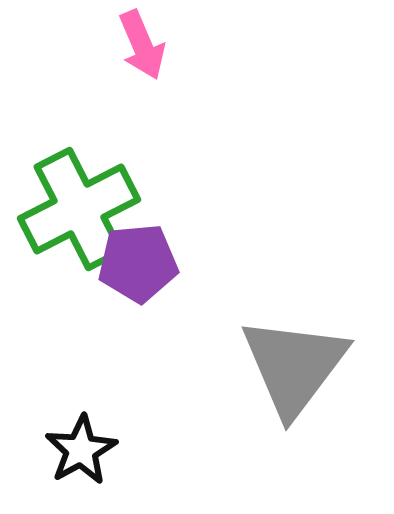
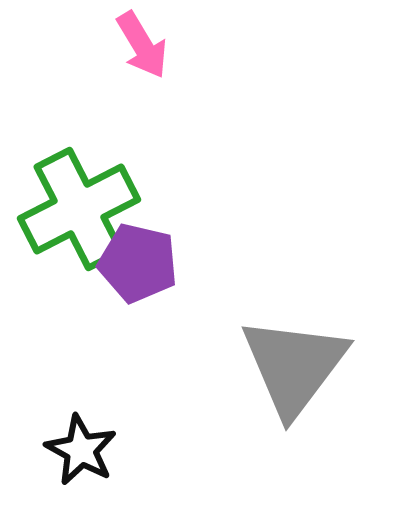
pink arrow: rotated 8 degrees counterclockwise
purple pentagon: rotated 18 degrees clockwise
black star: rotated 14 degrees counterclockwise
